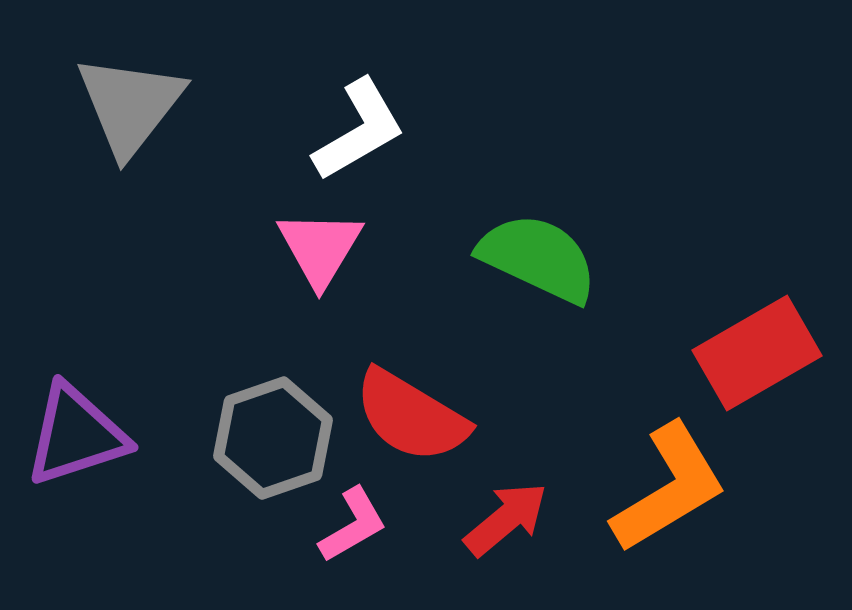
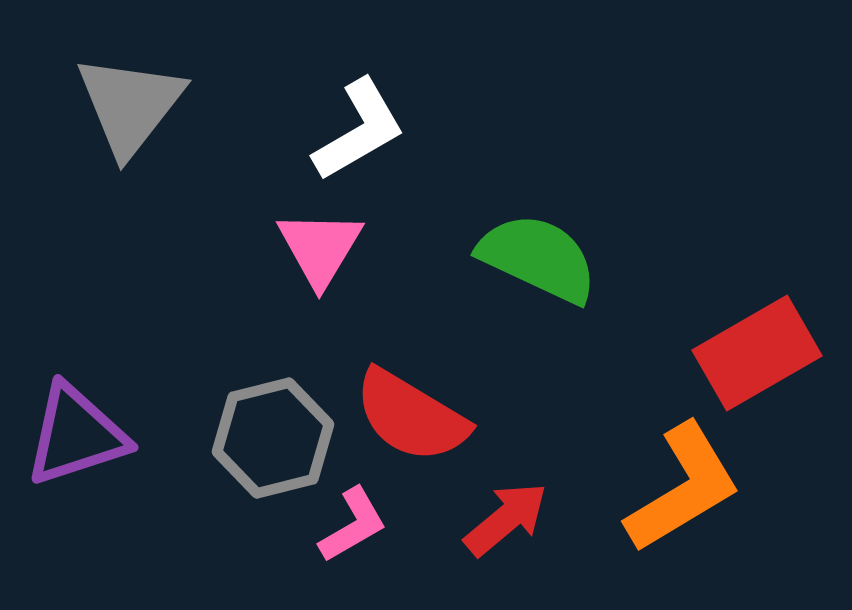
gray hexagon: rotated 5 degrees clockwise
orange L-shape: moved 14 px right
